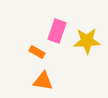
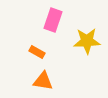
pink rectangle: moved 4 px left, 11 px up
